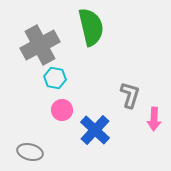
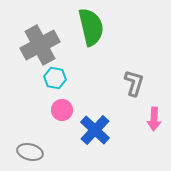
gray L-shape: moved 4 px right, 12 px up
